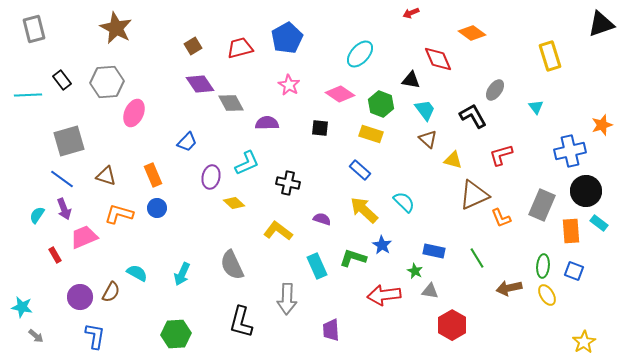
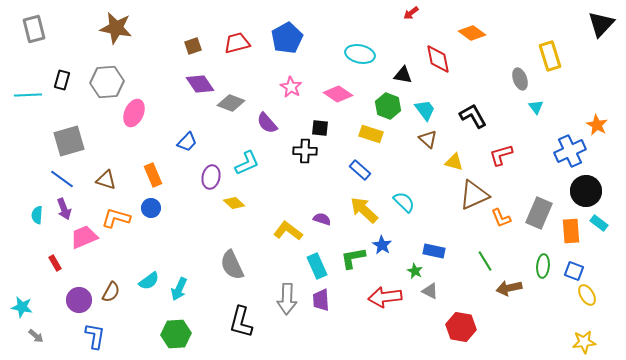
red arrow at (411, 13): rotated 14 degrees counterclockwise
black triangle at (601, 24): rotated 28 degrees counterclockwise
brown star at (116, 28): rotated 16 degrees counterclockwise
brown square at (193, 46): rotated 12 degrees clockwise
red trapezoid at (240, 48): moved 3 px left, 5 px up
cyan ellipse at (360, 54): rotated 60 degrees clockwise
red diamond at (438, 59): rotated 12 degrees clockwise
black rectangle at (62, 80): rotated 54 degrees clockwise
black triangle at (411, 80): moved 8 px left, 5 px up
pink star at (289, 85): moved 2 px right, 2 px down
gray ellipse at (495, 90): moved 25 px right, 11 px up; rotated 55 degrees counterclockwise
pink diamond at (340, 94): moved 2 px left
gray diamond at (231, 103): rotated 40 degrees counterclockwise
green hexagon at (381, 104): moved 7 px right, 2 px down
purple semicircle at (267, 123): rotated 130 degrees counterclockwise
orange star at (602, 125): moved 5 px left; rotated 25 degrees counterclockwise
blue cross at (570, 151): rotated 12 degrees counterclockwise
yellow triangle at (453, 160): moved 1 px right, 2 px down
brown triangle at (106, 176): moved 4 px down
black cross at (288, 183): moved 17 px right, 32 px up; rotated 10 degrees counterclockwise
gray rectangle at (542, 205): moved 3 px left, 8 px down
blue circle at (157, 208): moved 6 px left
orange L-shape at (119, 214): moved 3 px left, 4 px down
cyan semicircle at (37, 215): rotated 30 degrees counterclockwise
yellow L-shape at (278, 231): moved 10 px right
red rectangle at (55, 255): moved 8 px down
green L-shape at (353, 258): rotated 28 degrees counterclockwise
green line at (477, 258): moved 8 px right, 3 px down
cyan semicircle at (137, 273): moved 12 px right, 8 px down; rotated 115 degrees clockwise
cyan arrow at (182, 274): moved 3 px left, 15 px down
gray triangle at (430, 291): rotated 18 degrees clockwise
red arrow at (384, 295): moved 1 px right, 2 px down
yellow ellipse at (547, 295): moved 40 px right
purple circle at (80, 297): moved 1 px left, 3 px down
red hexagon at (452, 325): moved 9 px right, 2 px down; rotated 20 degrees counterclockwise
purple trapezoid at (331, 330): moved 10 px left, 30 px up
yellow star at (584, 342): rotated 25 degrees clockwise
